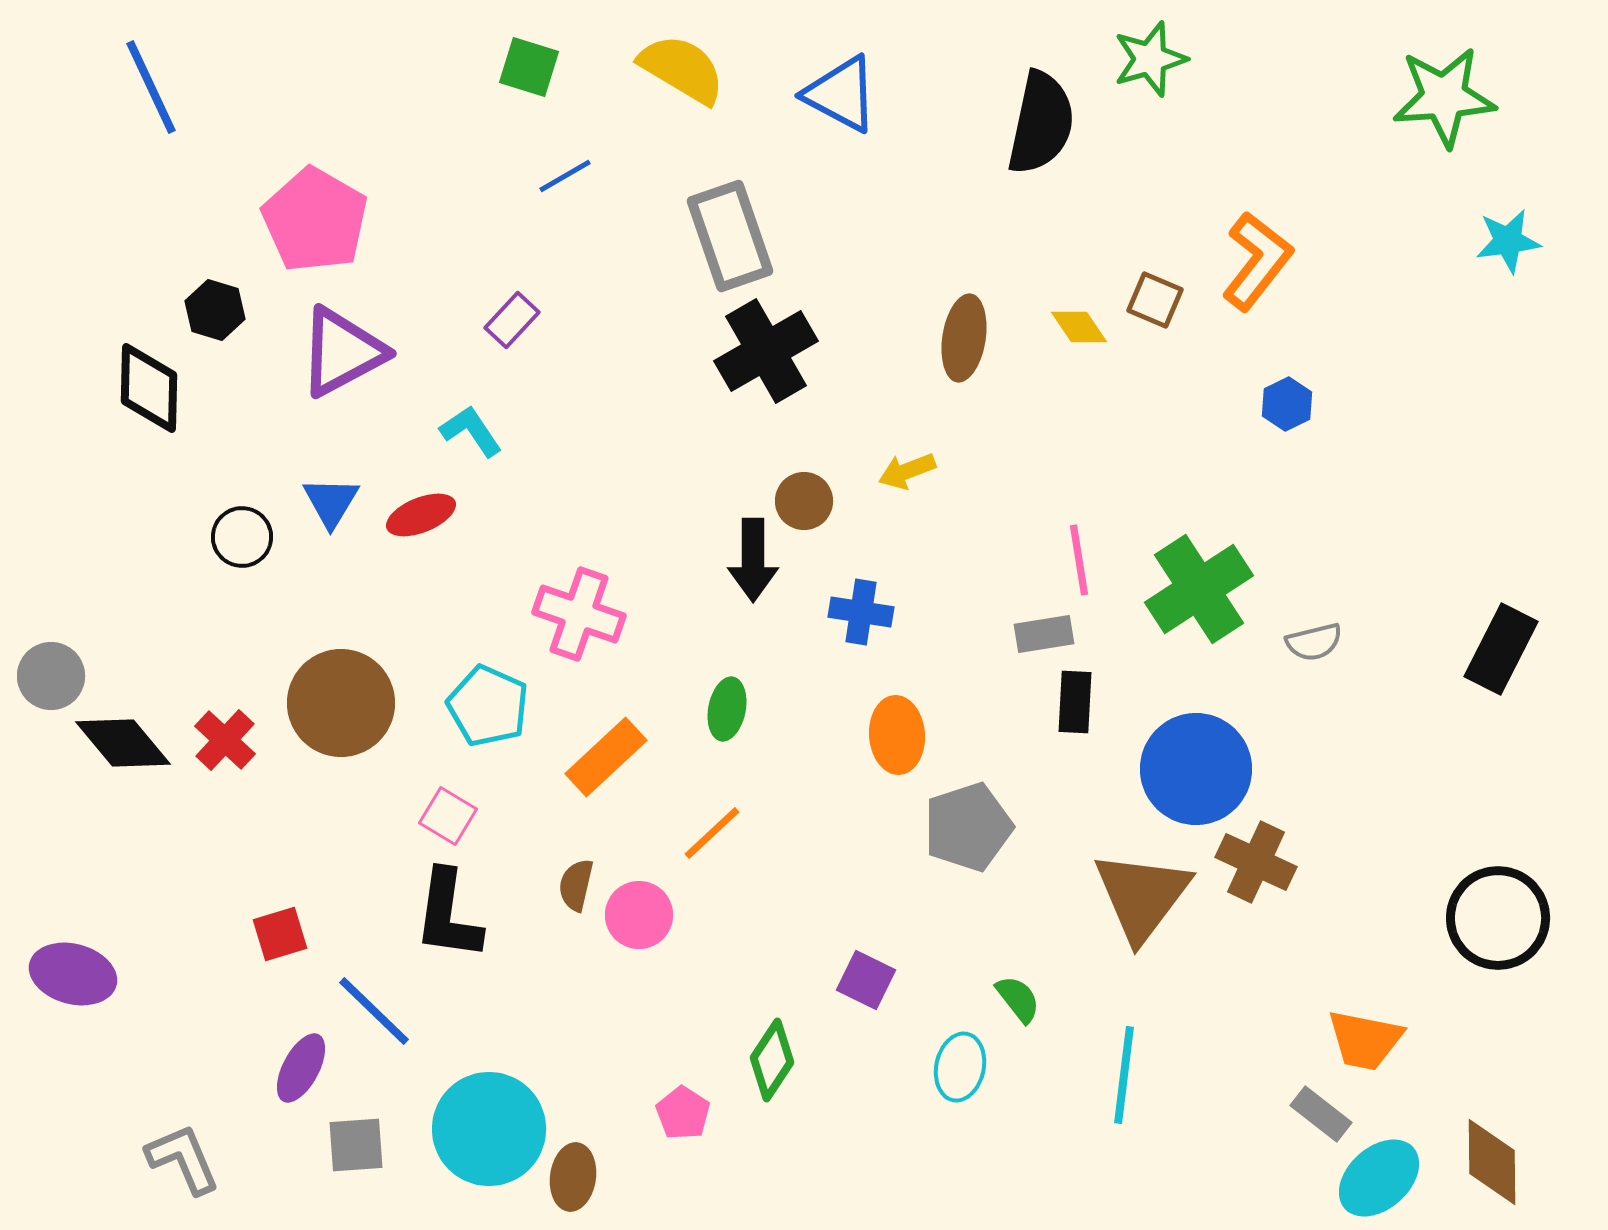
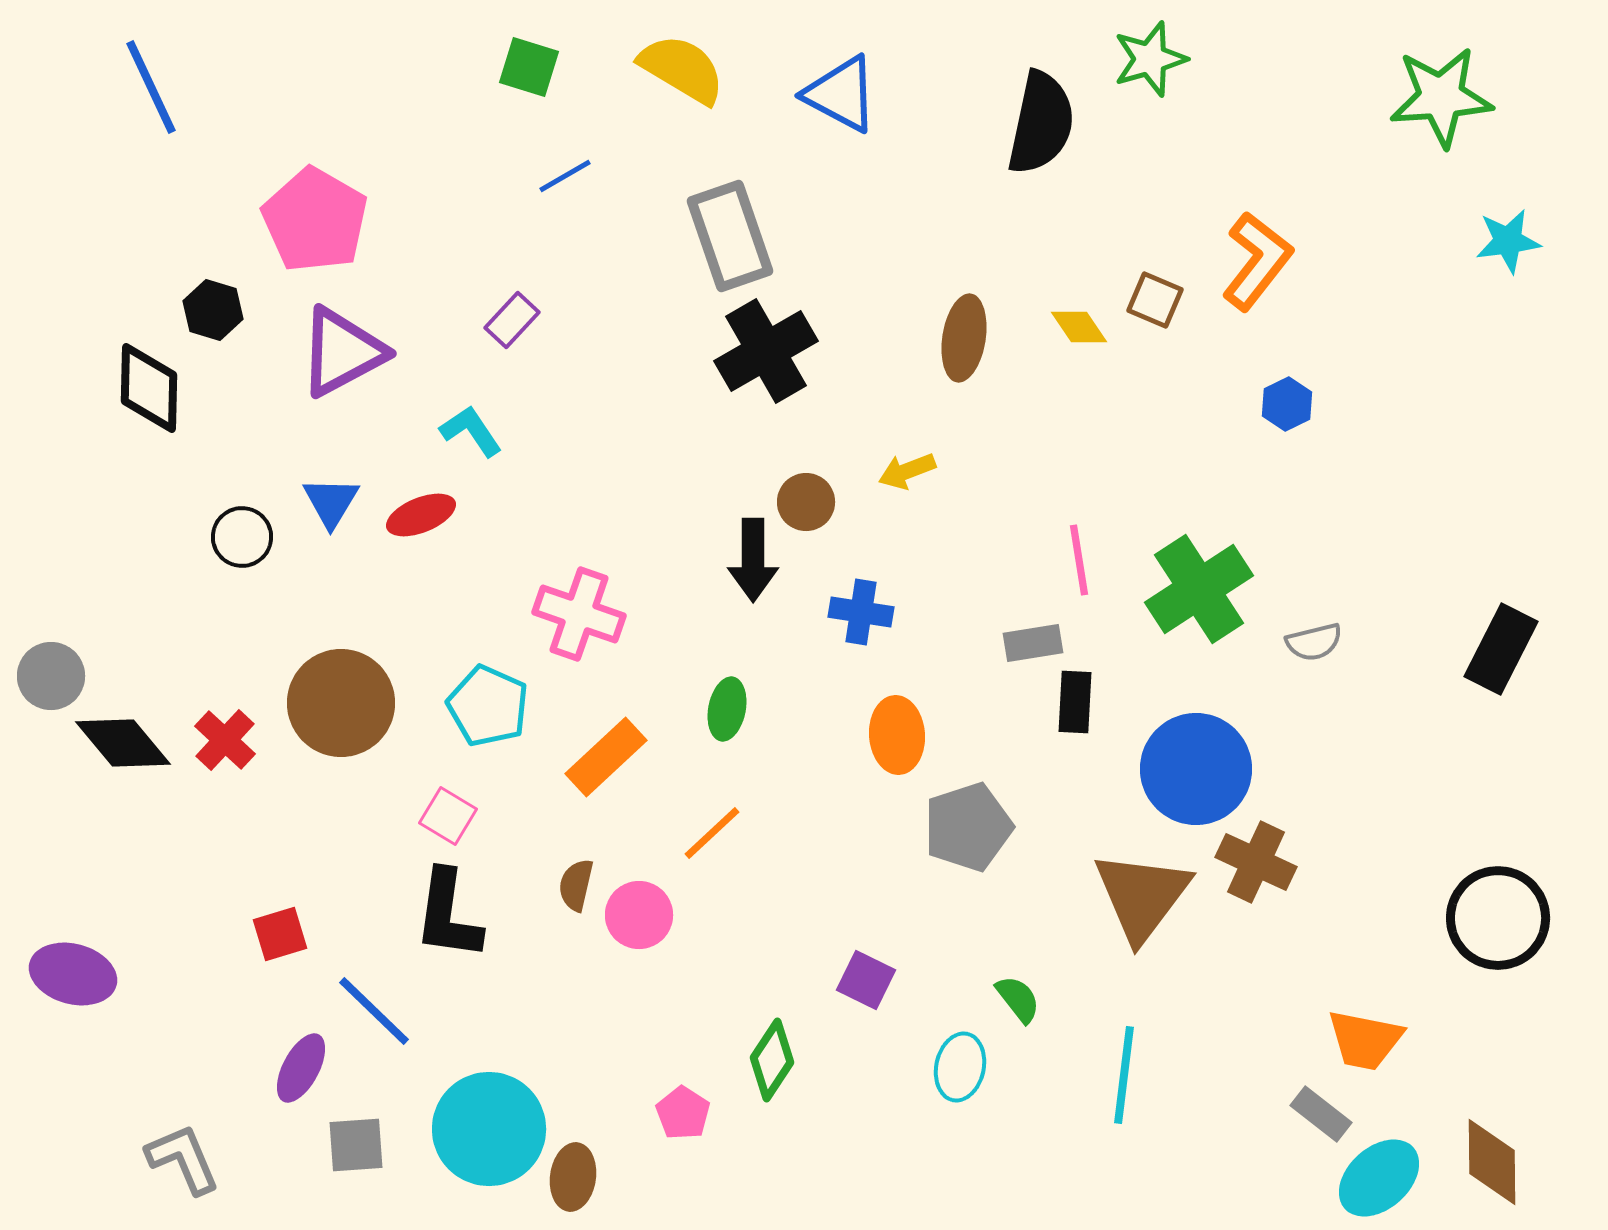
green star at (1444, 97): moved 3 px left
black hexagon at (215, 310): moved 2 px left
brown circle at (804, 501): moved 2 px right, 1 px down
gray rectangle at (1044, 634): moved 11 px left, 9 px down
